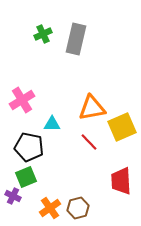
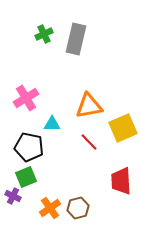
green cross: moved 1 px right
pink cross: moved 4 px right, 2 px up
orange triangle: moved 3 px left, 2 px up
yellow square: moved 1 px right, 1 px down
